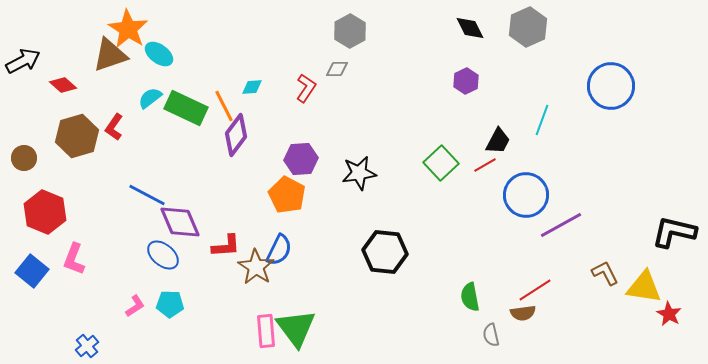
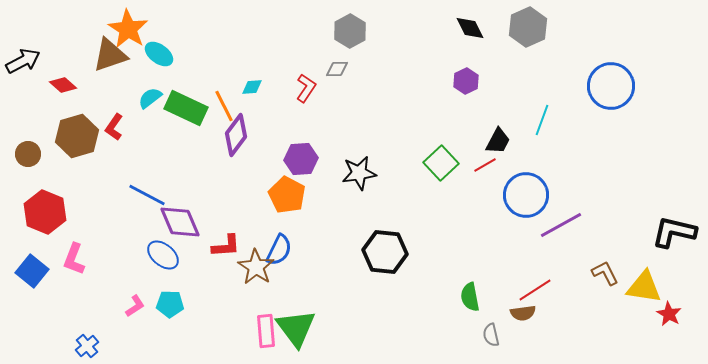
brown circle at (24, 158): moved 4 px right, 4 px up
